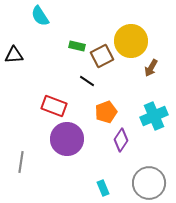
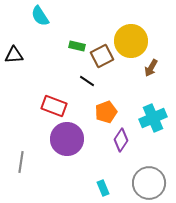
cyan cross: moved 1 px left, 2 px down
